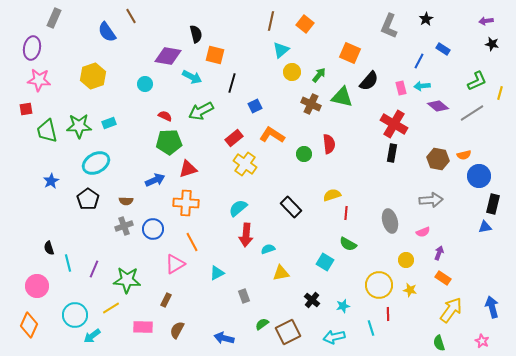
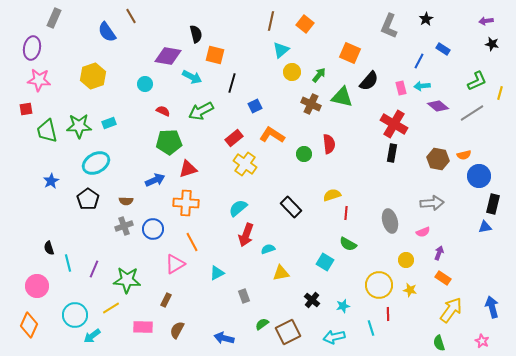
red semicircle at (165, 116): moved 2 px left, 5 px up
gray arrow at (431, 200): moved 1 px right, 3 px down
red arrow at (246, 235): rotated 15 degrees clockwise
